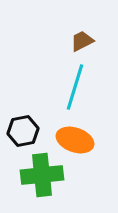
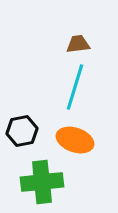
brown trapezoid: moved 4 px left, 3 px down; rotated 20 degrees clockwise
black hexagon: moved 1 px left
green cross: moved 7 px down
